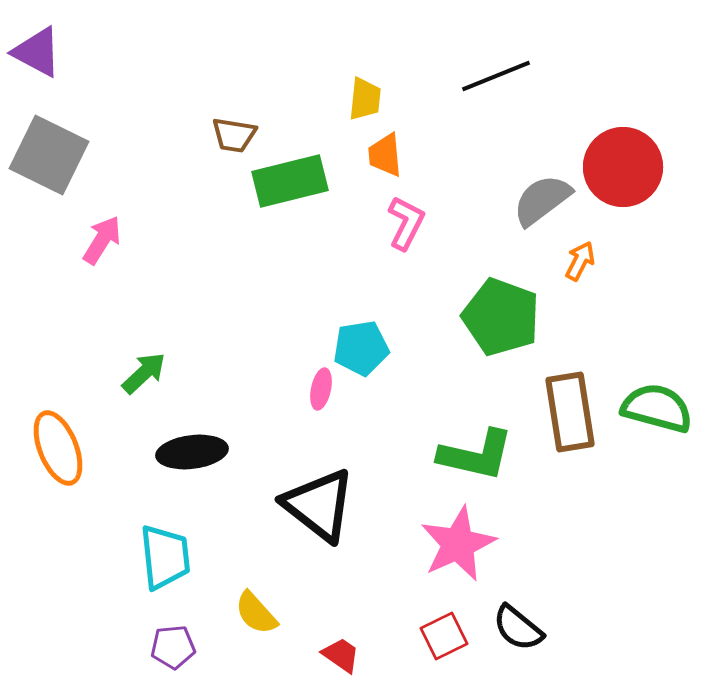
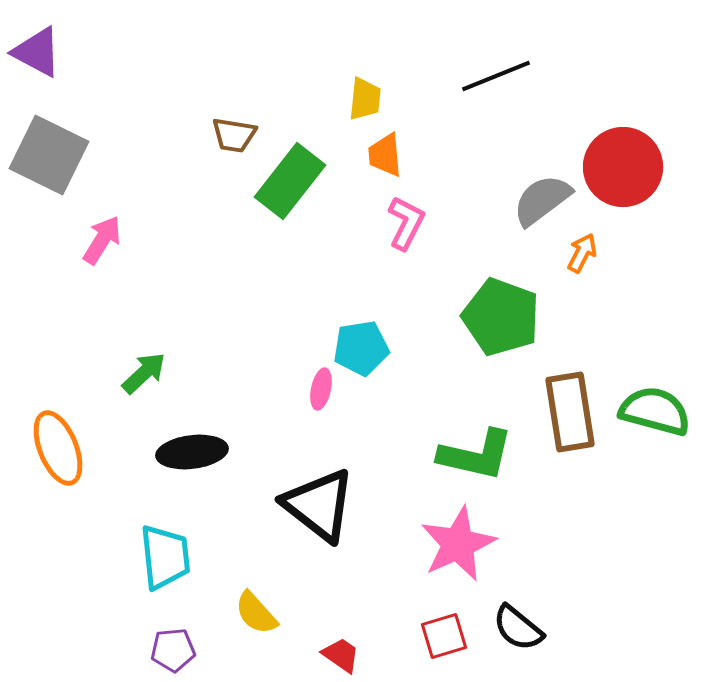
green rectangle: rotated 38 degrees counterclockwise
orange arrow: moved 2 px right, 8 px up
green semicircle: moved 2 px left, 3 px down
red square: rotated 9 degrees clockwise
purple pentagon: moved 3 px down
